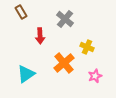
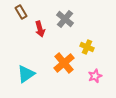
red arrow: moved 7 px up; rotated 14 degrees counterclockwise
